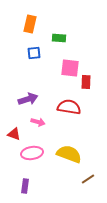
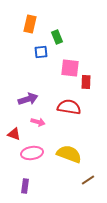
green rectangle: moved 2 px left, 1 px up; rotated 64 degrees clockwise
blue square: moved 7 px right, 1 px up
brown line: moved 1 px down
